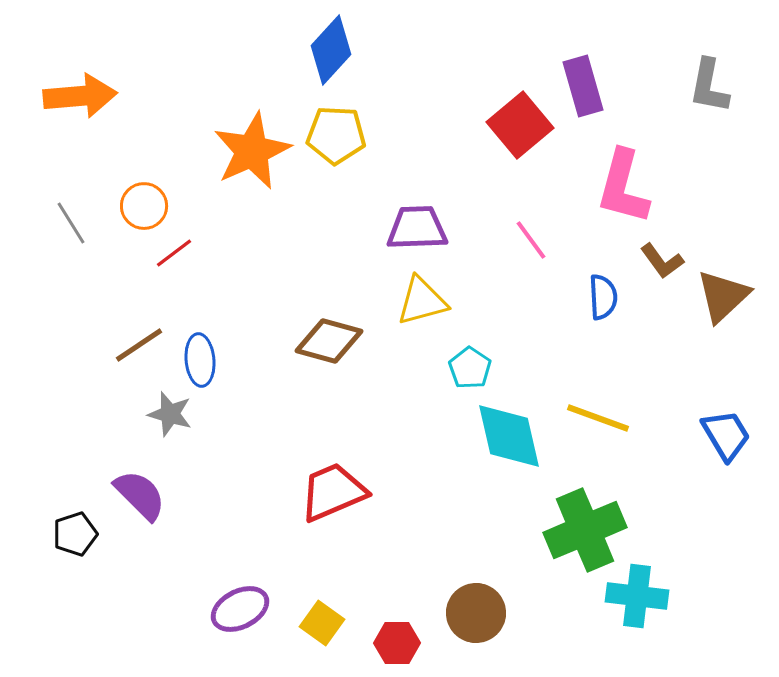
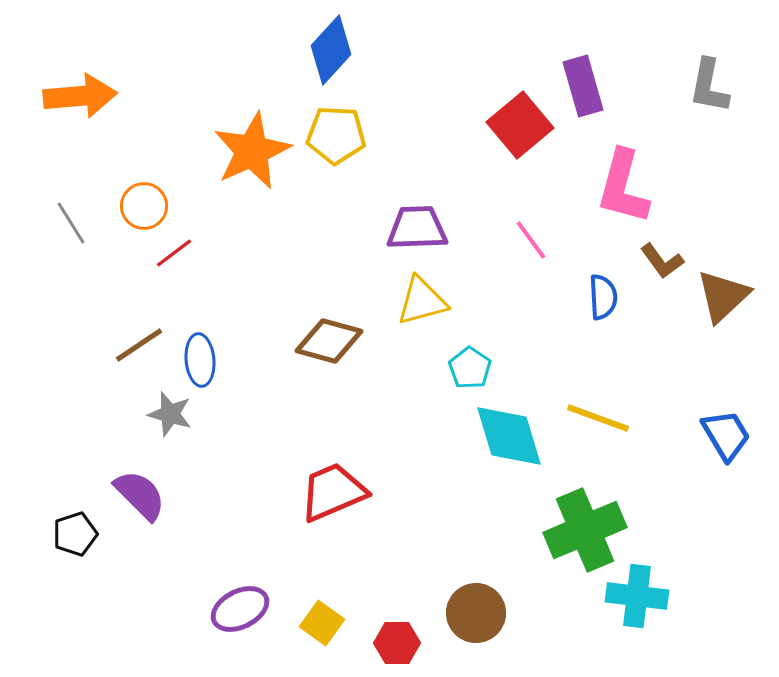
cyan diamond: rotated 4 degrees counterclockwise
